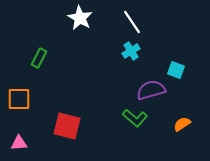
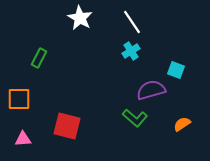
pink triangle: moved 4 px right, 4 px up
